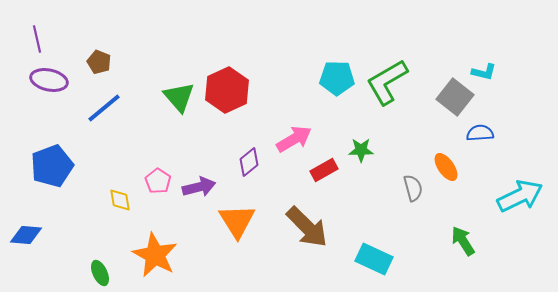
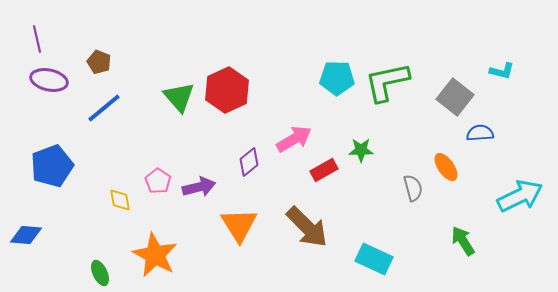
cyan L-shape: moved 18 px right, 1 px up
green L-shape: rotated 18 degrees clockwise
orange triangle: moved 2 px right, 4 px down
